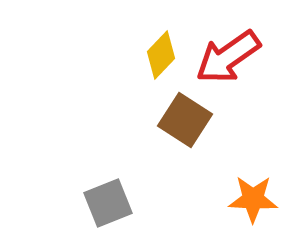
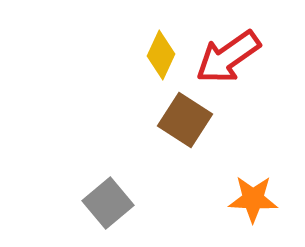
yellow diamond: rotated 18 degrees counterclockwise
gray square: rotated 18 degrees counterclockwise
